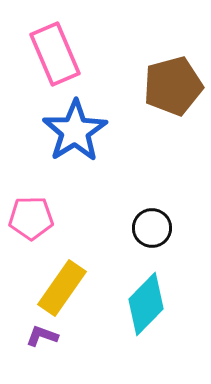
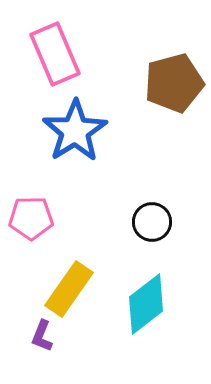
brown pentagon: moved 1 px right, 3 px up
black circle: moved 6 px up
yellow rectangle: moved 7 px right, 1 px down
cyan diamond: rotated 8 degrees clockwise
purple L-shape: rotated 88 degrees counterclockwise
